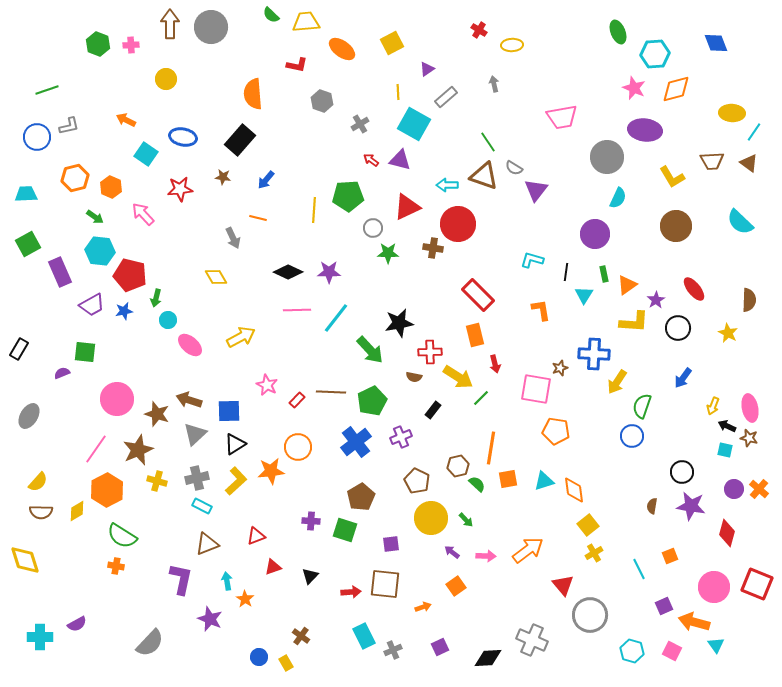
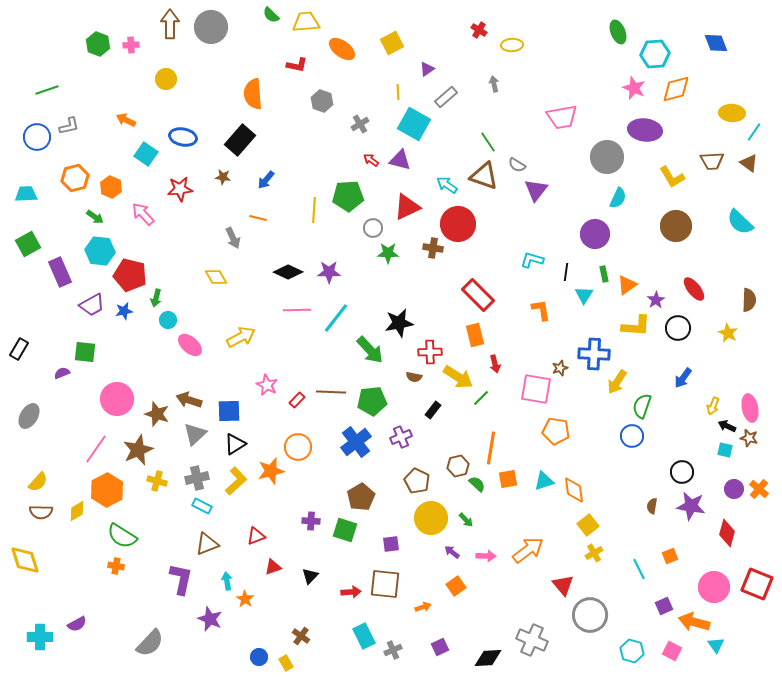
gray semicircle at (514, 168): moved 3 px right, 3 px up
cyan arrow at (447, 185): rotated 35 degrees clockwise
yellow L-shape at (634, 322): moved 2 px right, 4 px down
green pentagon at (372, 401): rotated 20 degrees clockwise
orange star at (271, 471): rotated 8 degrees counterclockwise
